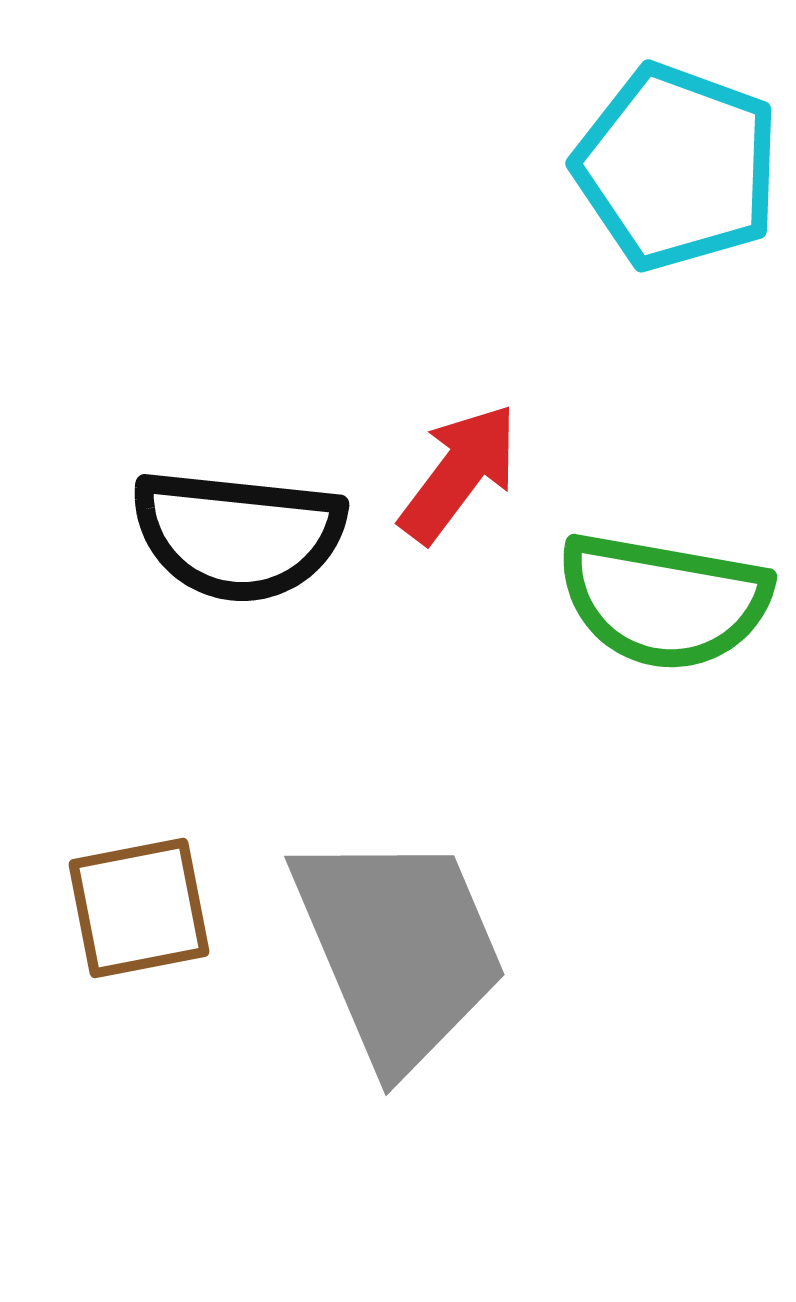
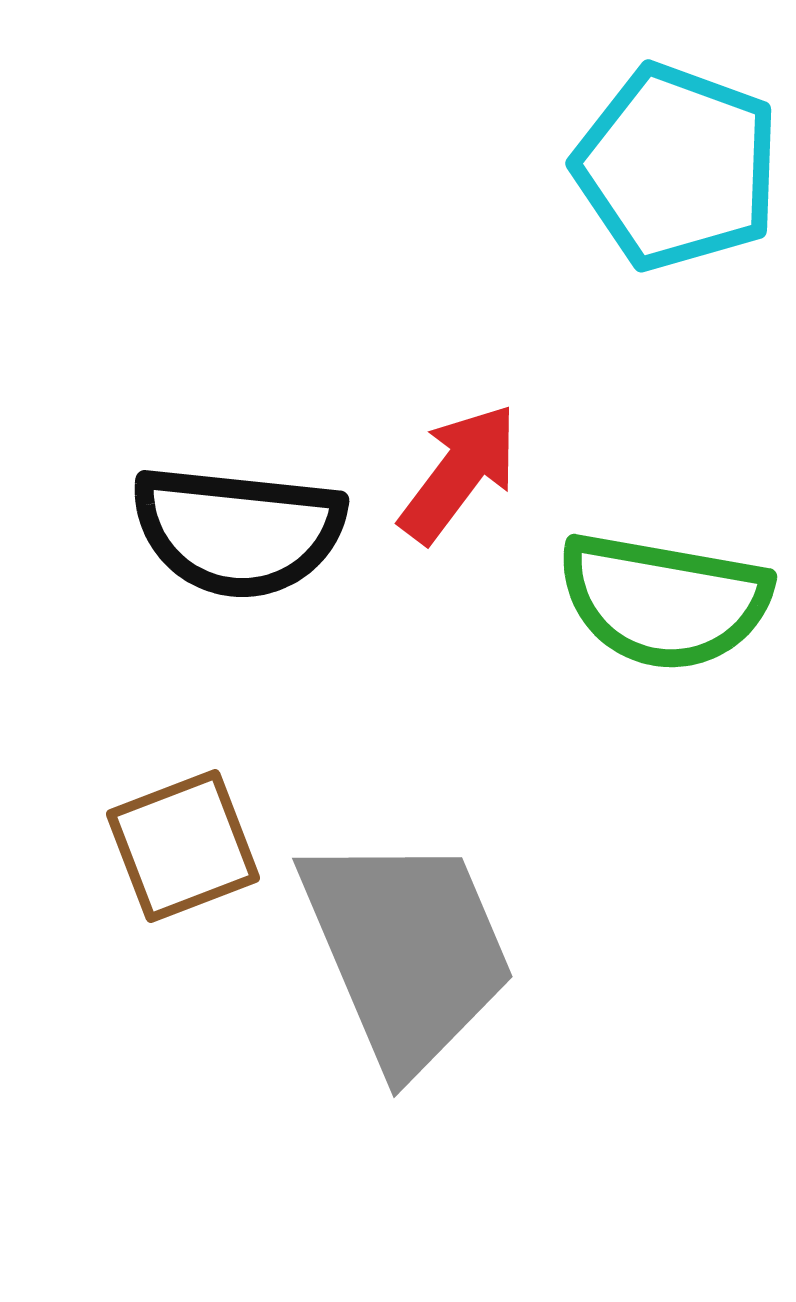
black semicircle: moved 4 px up
brown square: moved 44 px right, 62 px up; rotated 10 degrees counterclockwise
gray trapezoid: moved 8 px right, 2 px down
